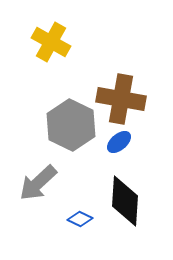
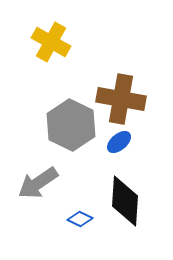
gray arrow: rotated 9 degrees clockwise
